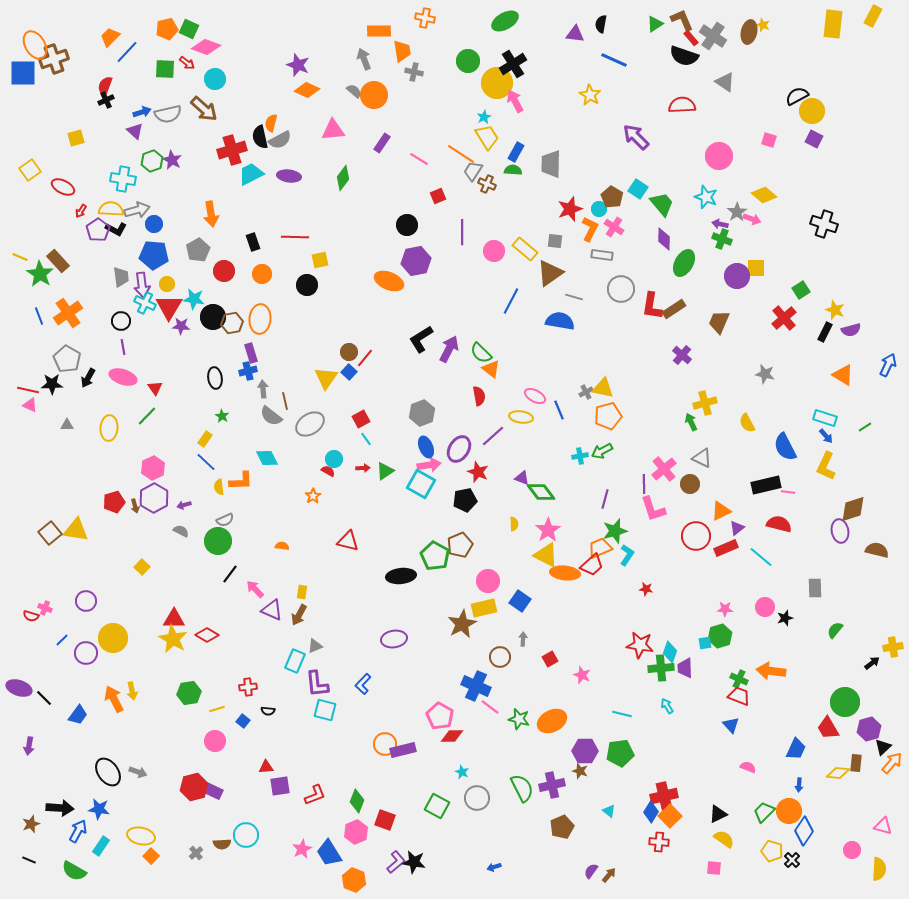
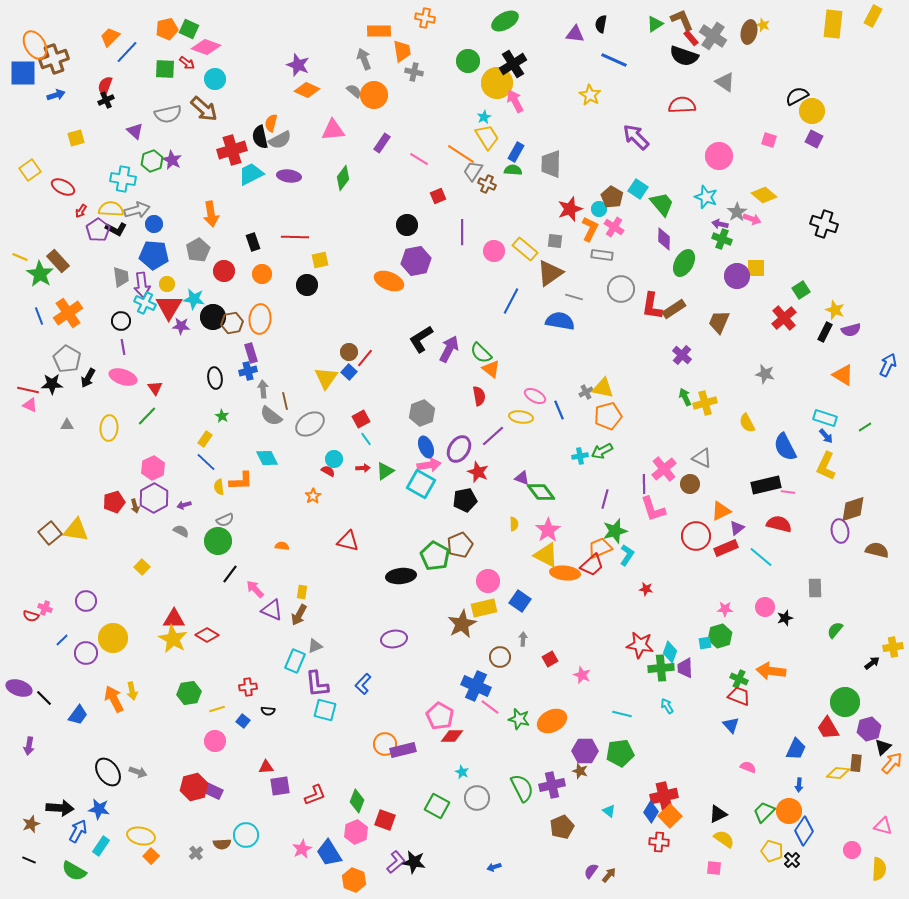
blue arrow at (142, 112): moved 86 px left, 17 px up
green arrow at (691, 422): moved 6 px left, 25 px up
